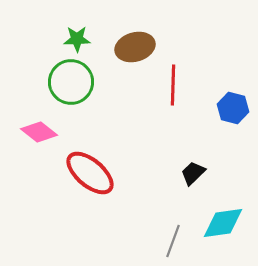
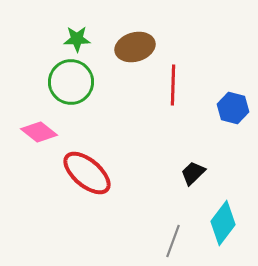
red ellipse: moved 3 px left
cyan diamond: rotated 45 degrees counterclockwise
